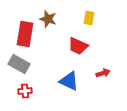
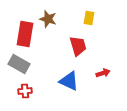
red trapezoid: rotated 130 degrees counterclockwise
